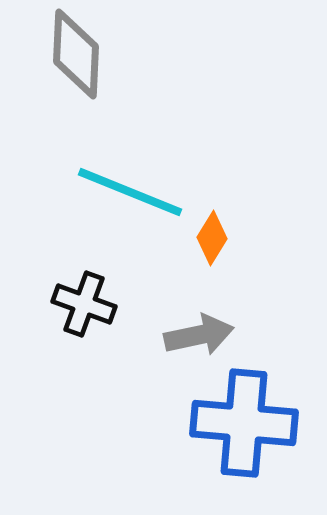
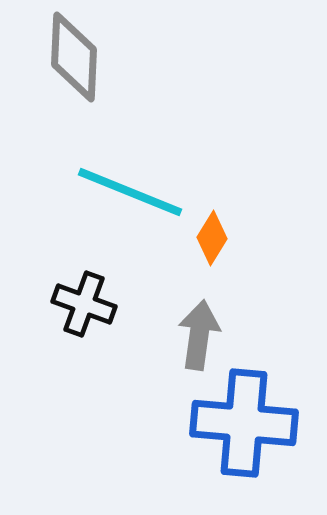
gray diamond: moved 2 px left, 3 px down
gray arrow: rotated 70 degrees counterclockwise
